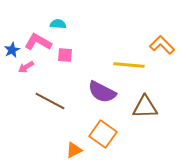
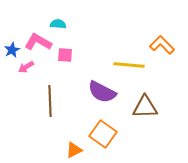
brown line: rotated 60 degrees clockwise
